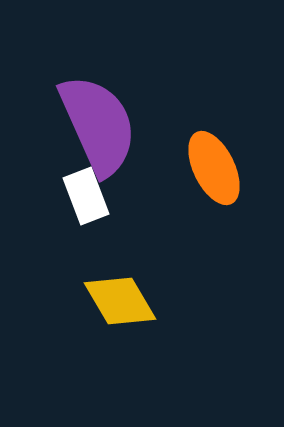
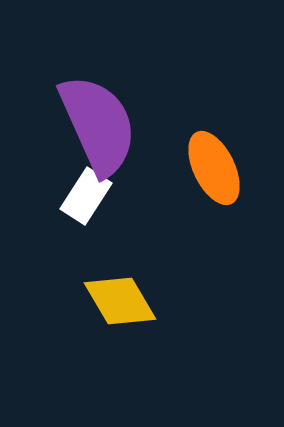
white rectangle: rotated 54 degrees clockwise
